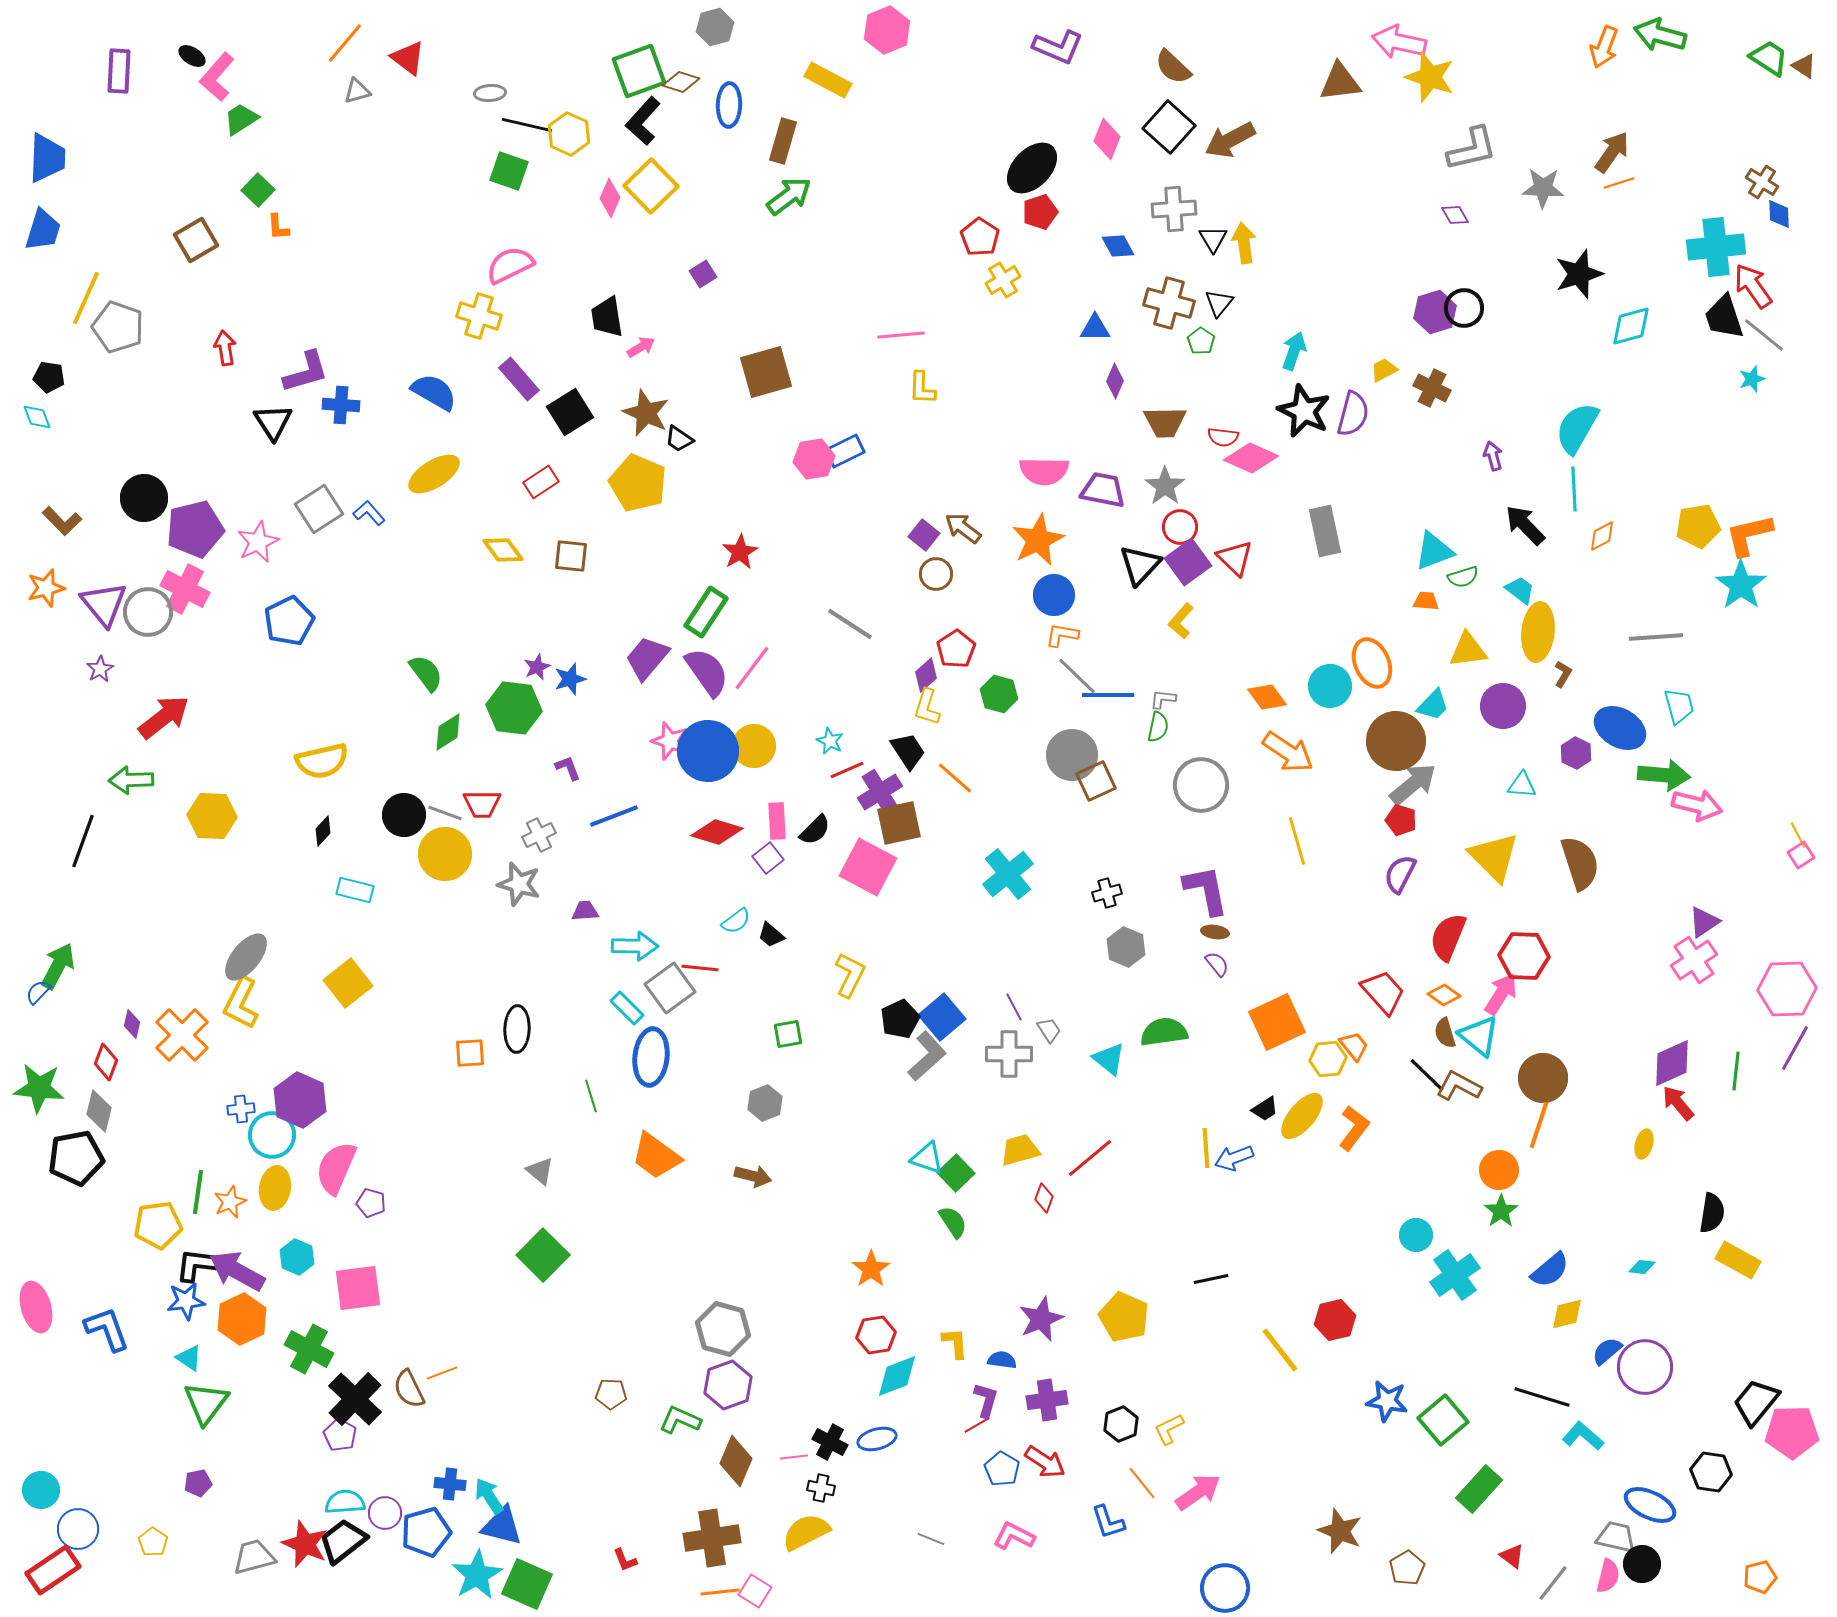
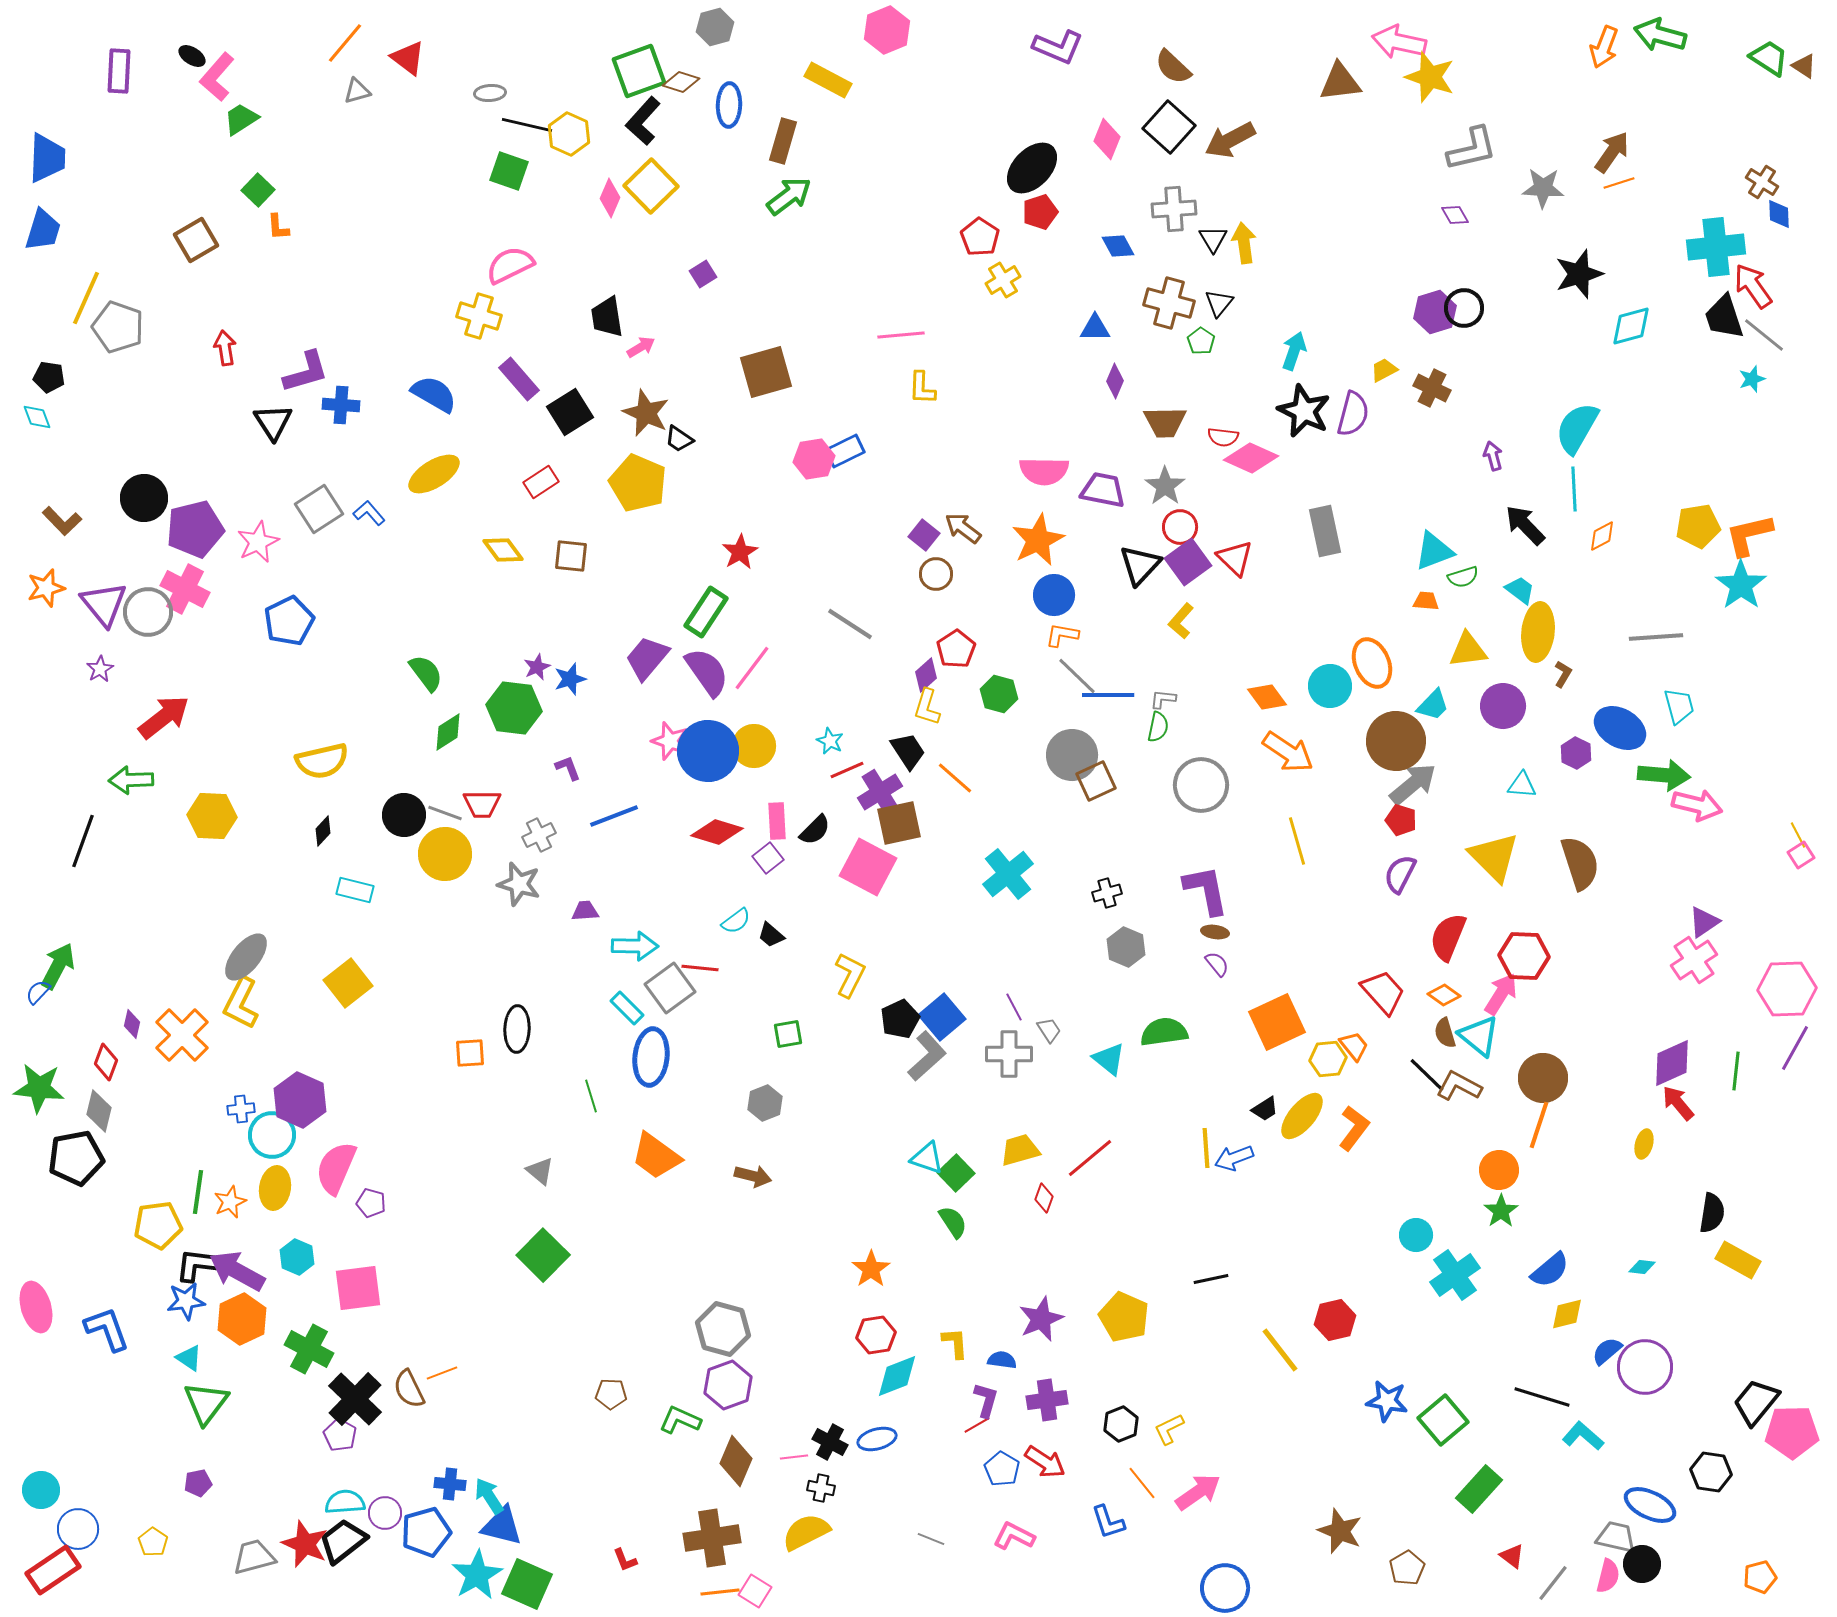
blue semicircle at (434, 392): moved 2 px down
